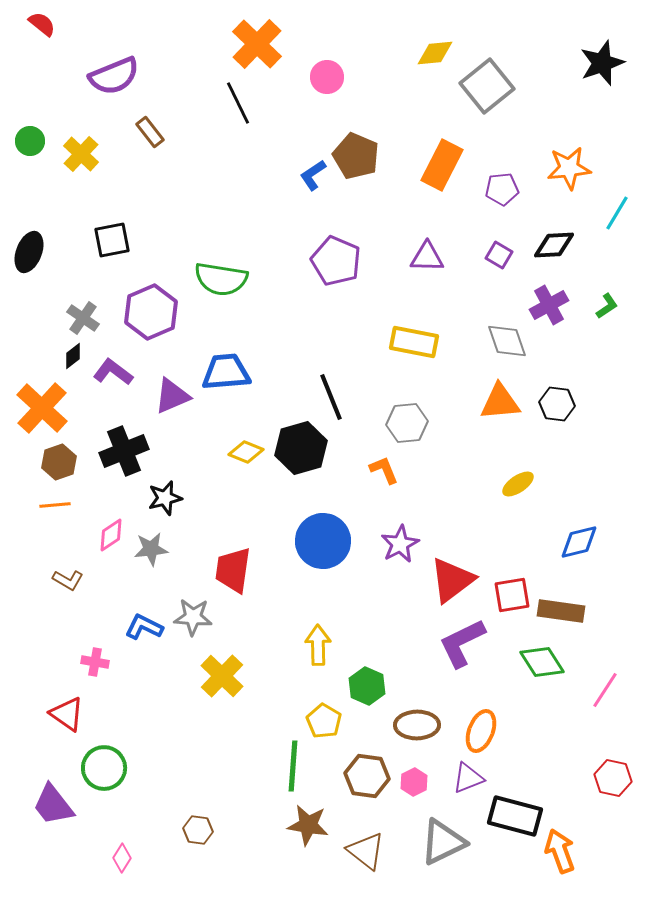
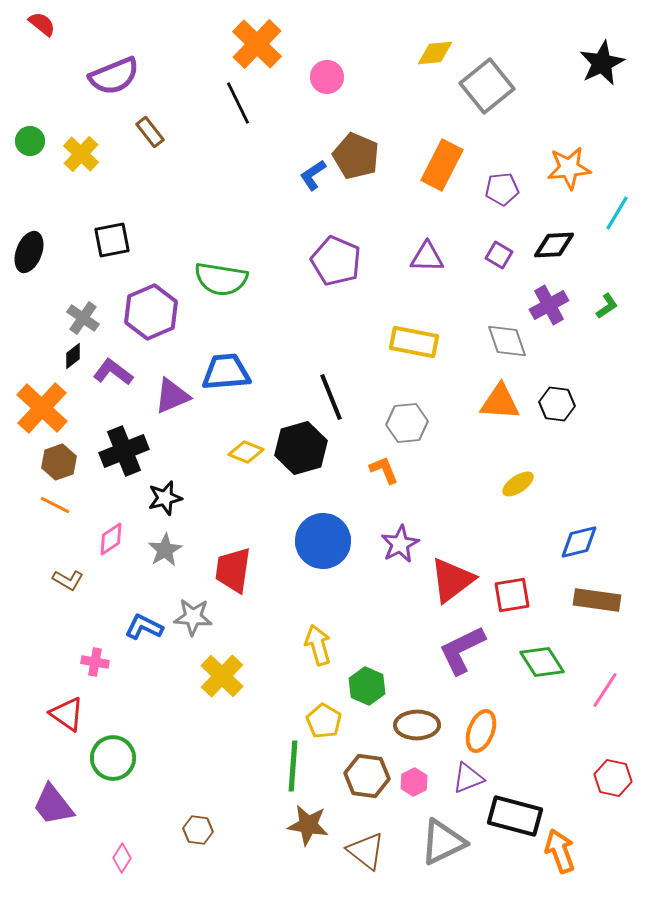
black star at (602, 63): rotated 6 degrees counterclockwise
orange triangle at (500, 402): rotated 9 degrees clockwise
orange line at (55, 505): rotated 32 degrees clockwise
pink diamond at (111, 535): moved 4 px down
gray star at (151, 549): moved 14 px right, 1 px down; rotated 24 degrees counterclockwise
brown rectangle at (561, 611): moved 36 px right, 11 px up
purple L-shape at (462, 643): moved 7 px down
yellow arrow at (318, 645): rotated 15 degrees counterclockwise
green circle at (104, 768): moved 9 px right, 10 px up
